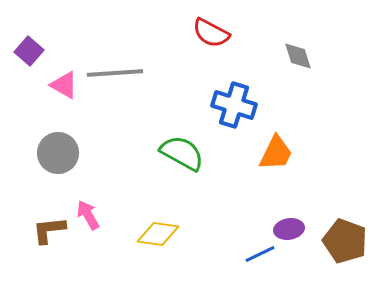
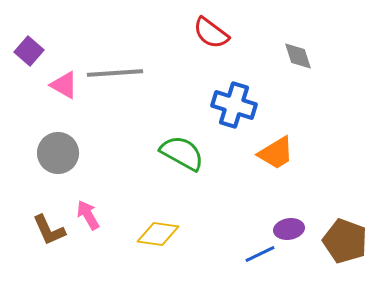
red semicircle: rotated 9 degrees clockwise
orange trapezoid: rotated 33 degrees clockwise
brown L-shape: rotated 108 degrees counterclockwise
